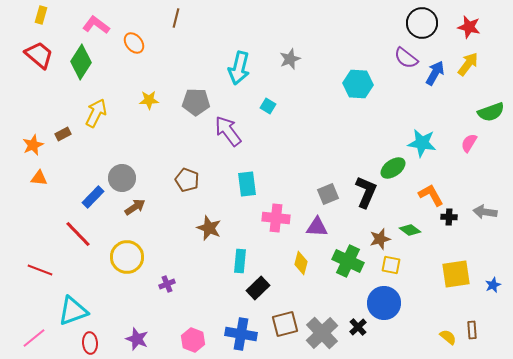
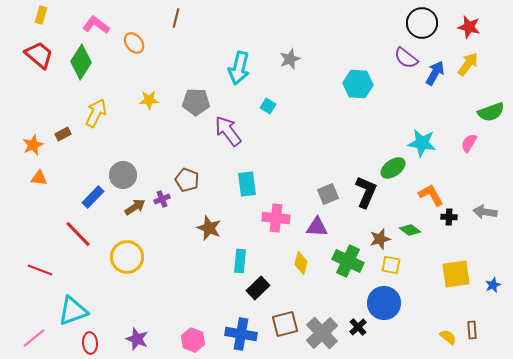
gray circle at (122, 178): moved 1 px right, 3 px up
purple cross at (167, 284): moved 5 px left, 85 px up
